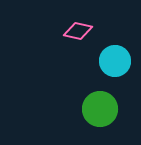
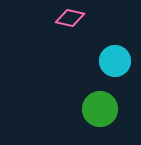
pink diamond: moved 8 px left, 13 px up
